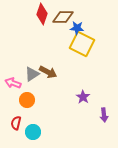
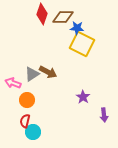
red semicircle: moved 9 px right, 2 px up
